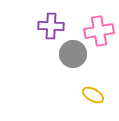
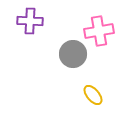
purple cross: moved 21 px left, 5 px up
yellow ellipse: rotated 20 degrees clockwise
